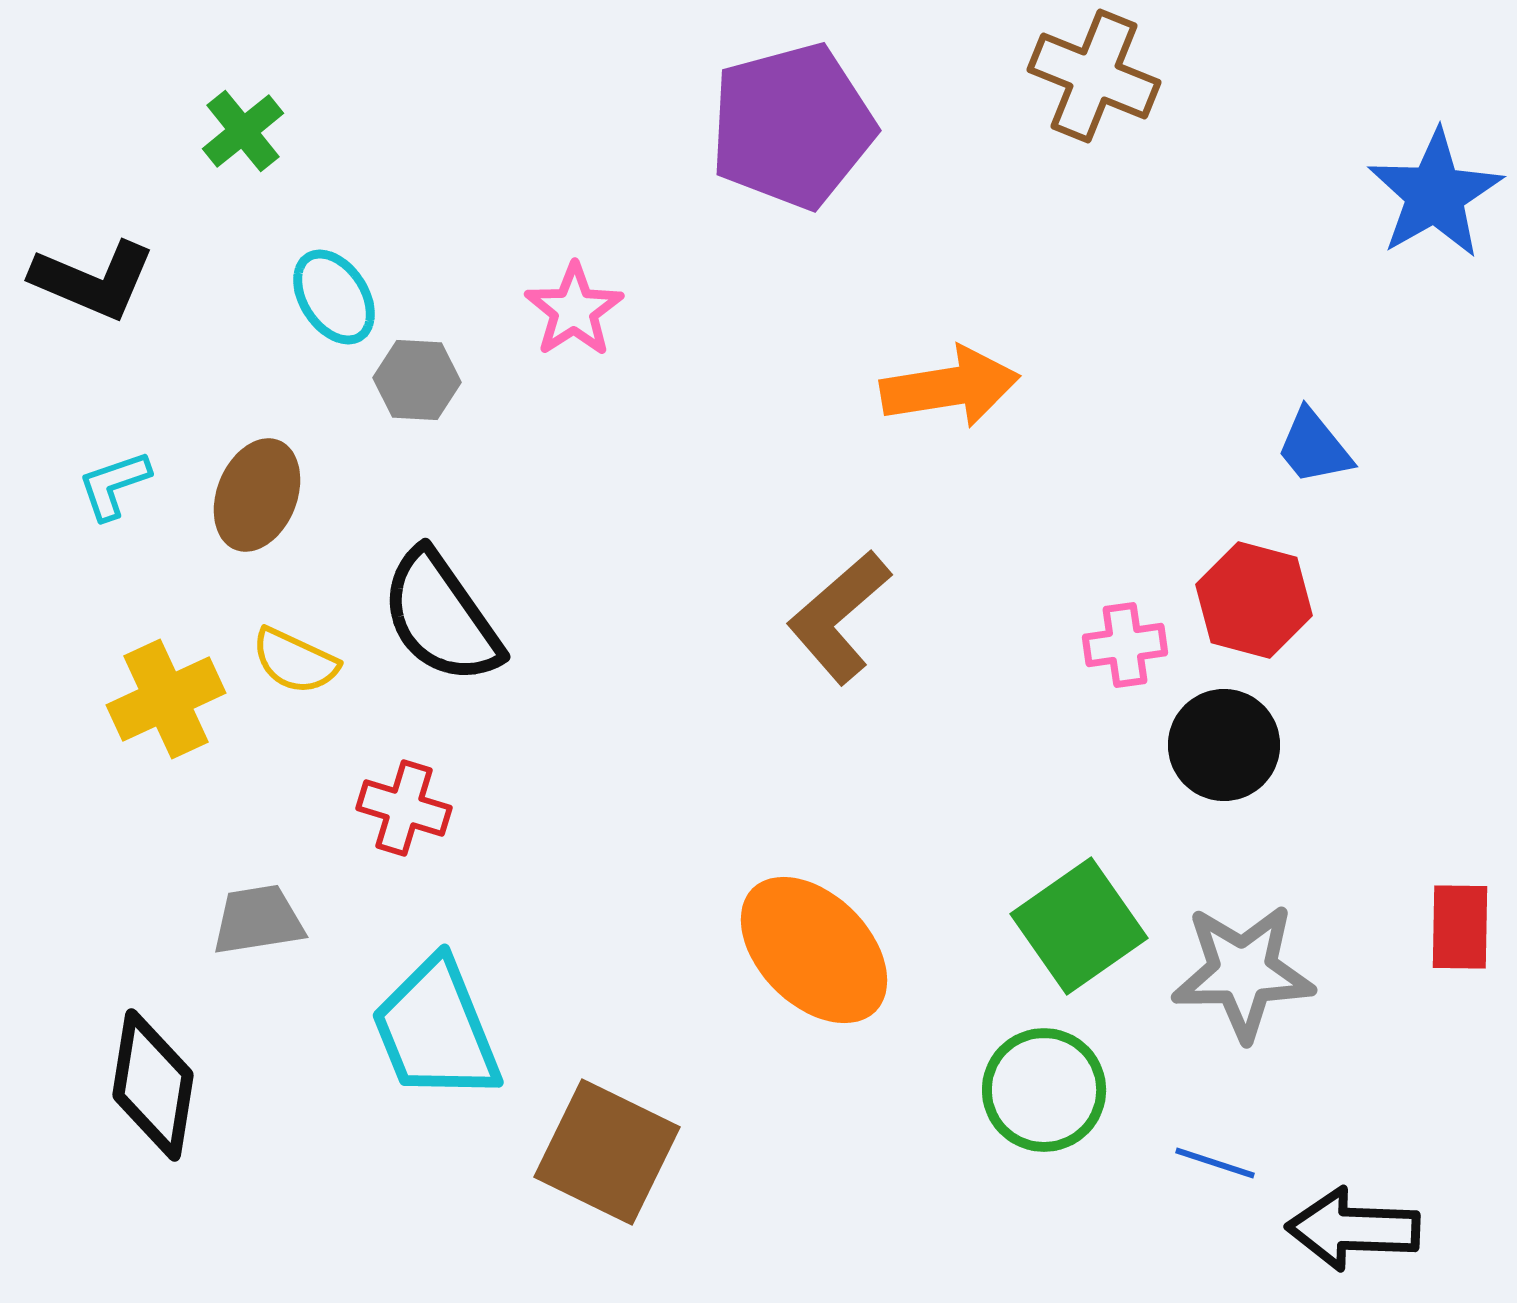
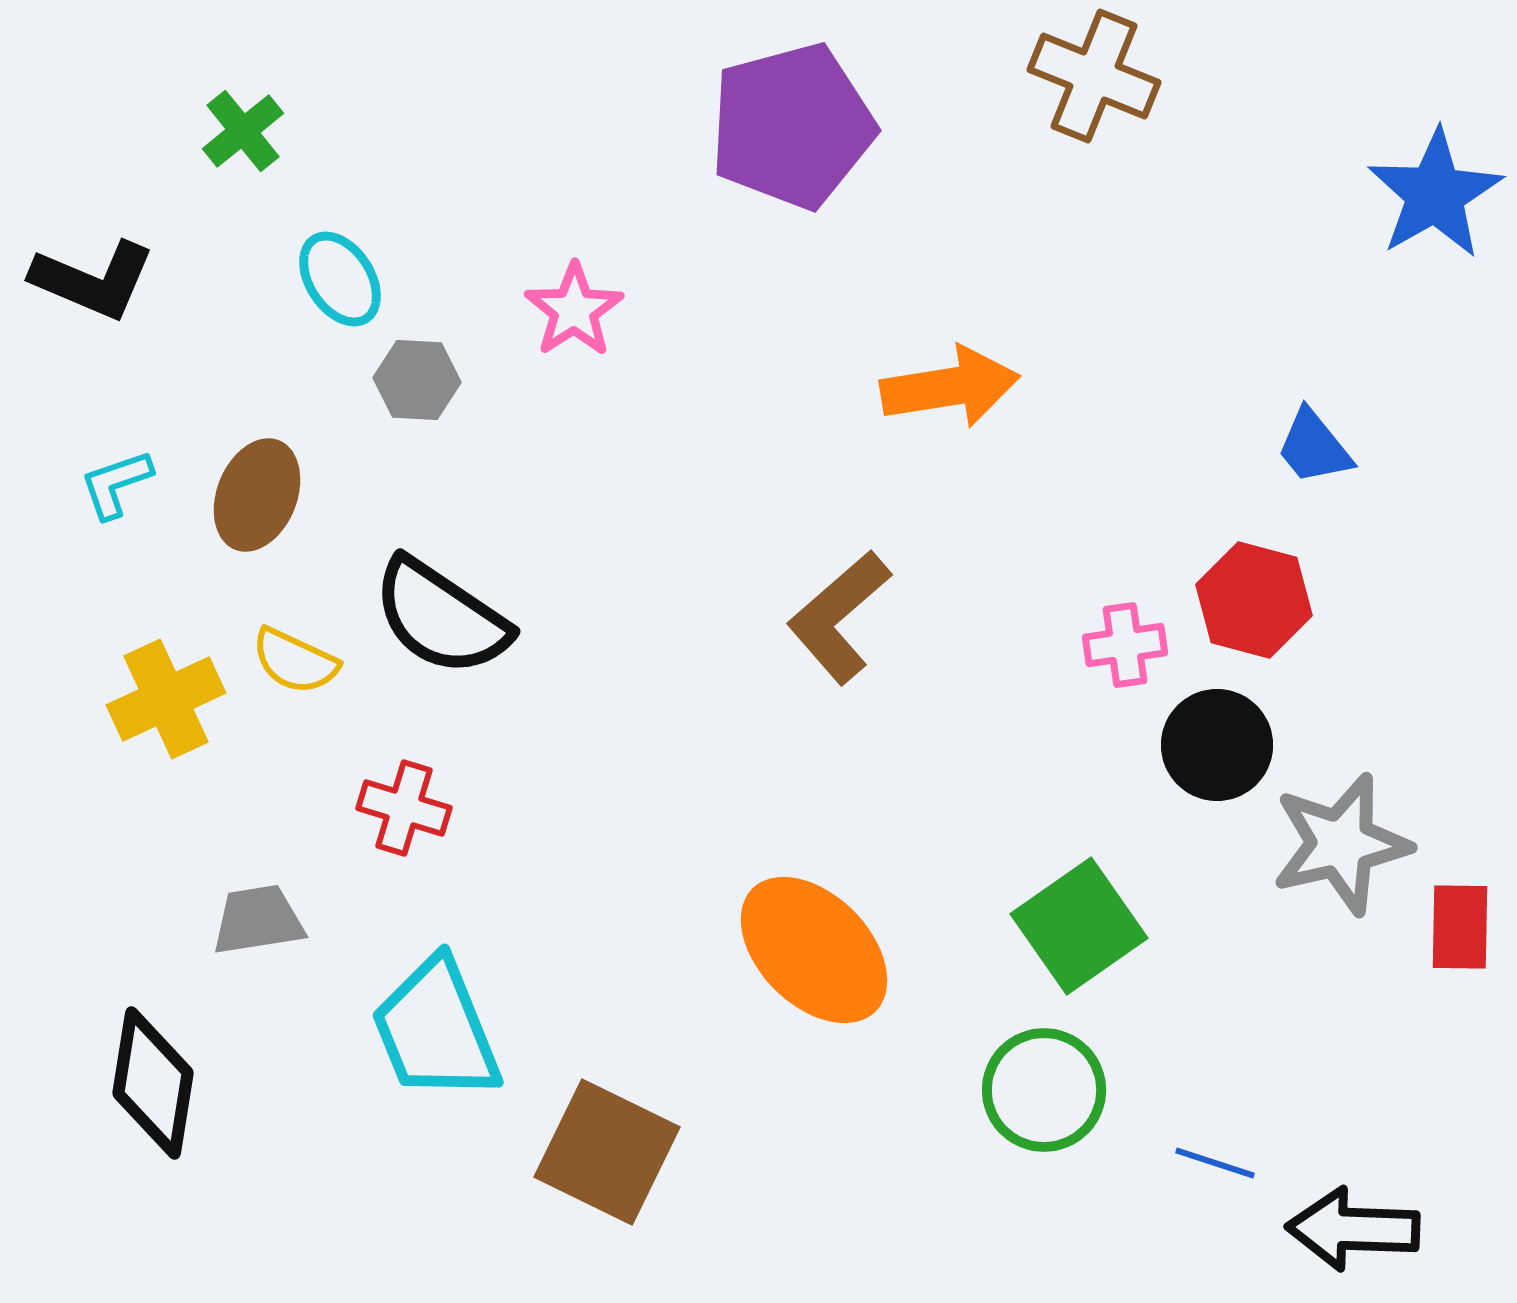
cyan ellipse: moved 6 px right, 18 px up
cyan L-shape: moved 2 px right, 1 px up
black semicircle: rotated 21 degrees counterclockwise
black circle: moved 7 px left
gray star: moved 98 px right, 128 px up; rotated 12 degrees counterclockwise
black diamond: moved 2 px up
